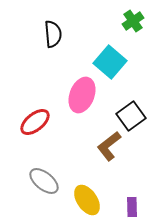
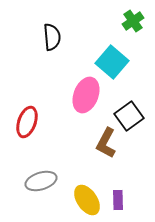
black semicircle: moved 1 px left, 3 px down
cyan square: moved 2 px right
pink ellipse: moved 4 px right
black square: moved 2 px left
red ellipse: moved 8 px left; rotated 32 degrees counterclockwise
brown L-shape: moved 3 px left, 3 px up; rotated 24 degrees counterclockwise
gray ellipse: moved 3 px left; rotated 56 degrees counterclockwise
purple rectangle: moved 14 px left, 7 px up
